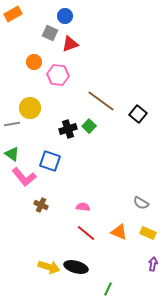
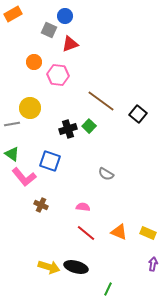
gray square: moved 1 px left, 3 px up
gray semicircle: moved 35 px left, 29 px up
